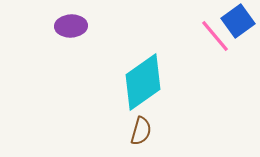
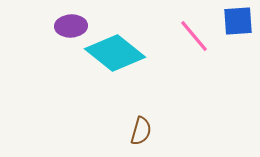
blue square: rotated 32 degrees clockwise
pink line: moved 21 px left
cyan diamond: moved 28 px left, 29 px up; rotated 74 degrees clockwise
